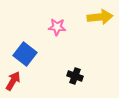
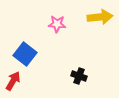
pink star: moved 3 px up
black cross: moved 4 px right
